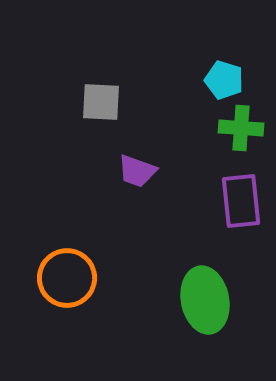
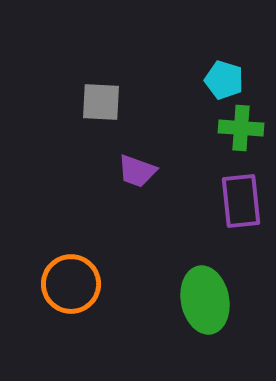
orange circle: moved 4 px right, 6 px down
